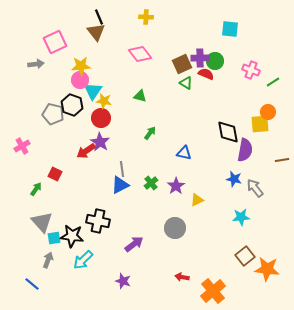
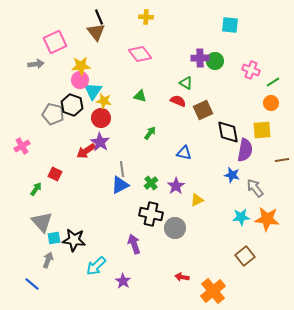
cyan square at (230, 29): moved 4 px up
brown square at (182, 64): moved 21 px right, 46 px down
red semicircle at (206, 74): moved 28 px left, 27 px down
orange circle at (268, 112): moved 3 px right, 9 px up
yellow square at (260, 124): moved 2 px right, 6 px down
blue star at (234, 179): moved 2 px left, 4 px up
black cross at (98, 221): moved 53 px right, 7 px up
black star at (72, 236): moved 2 px right, 4 px down
purple arrow at (134, 244): rotated 72 degrees counterclockwise
cyan arrow at (83, 260): moved 13 px right, 6 px down
orange star at (267, 269): moved 50 px up
purple star at (123, 281): rotated 14 degrees clockwise
